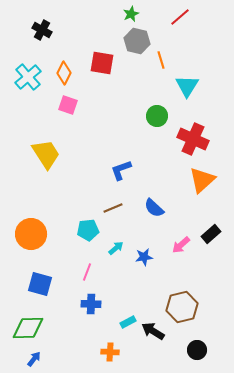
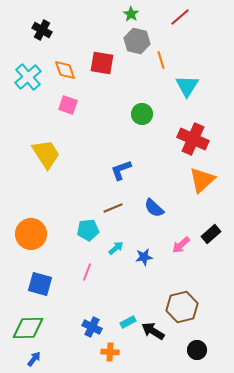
green star: rotated 14 degrees counterclockwise
orange diamond: moved 1 px right, 3 px up; rotated 45 degrees counterclockwise
green circle: moved 15 px left, 2 px up
blue cross: moved 1 px right, 23 px down; rotated 24 degrees clockwise
